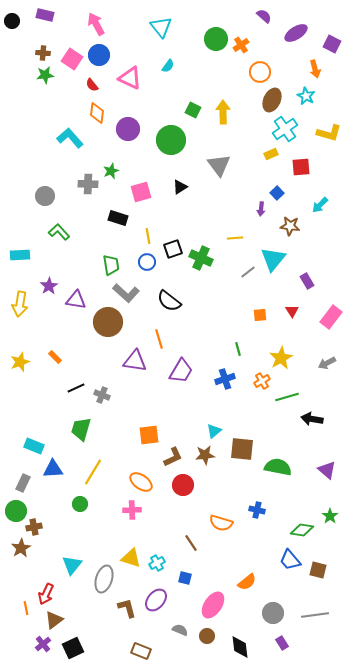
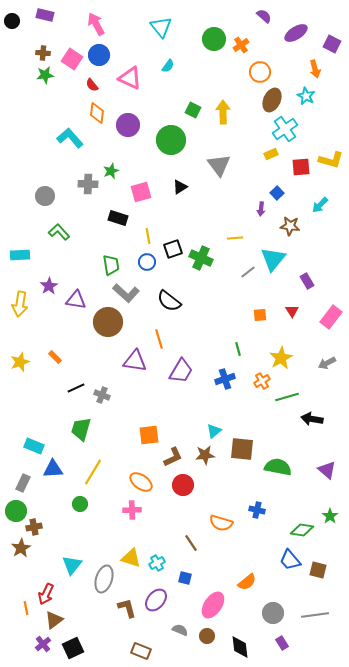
green circle at (216, 39): moved 2 px left
purple circle at (128, 129): moved 4 px up
yellow L-shape at (329, 133): moved 2 px right, 27 px down
